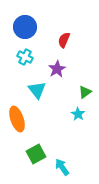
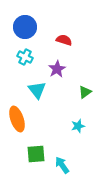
red semicircle: rotated 84 degrees clockwise
cyan star: moved 12 px down; rotated 24 degrees clockwise
green square: rotated 24 degrees clockwise
cyan arrow: moved 2 px up
